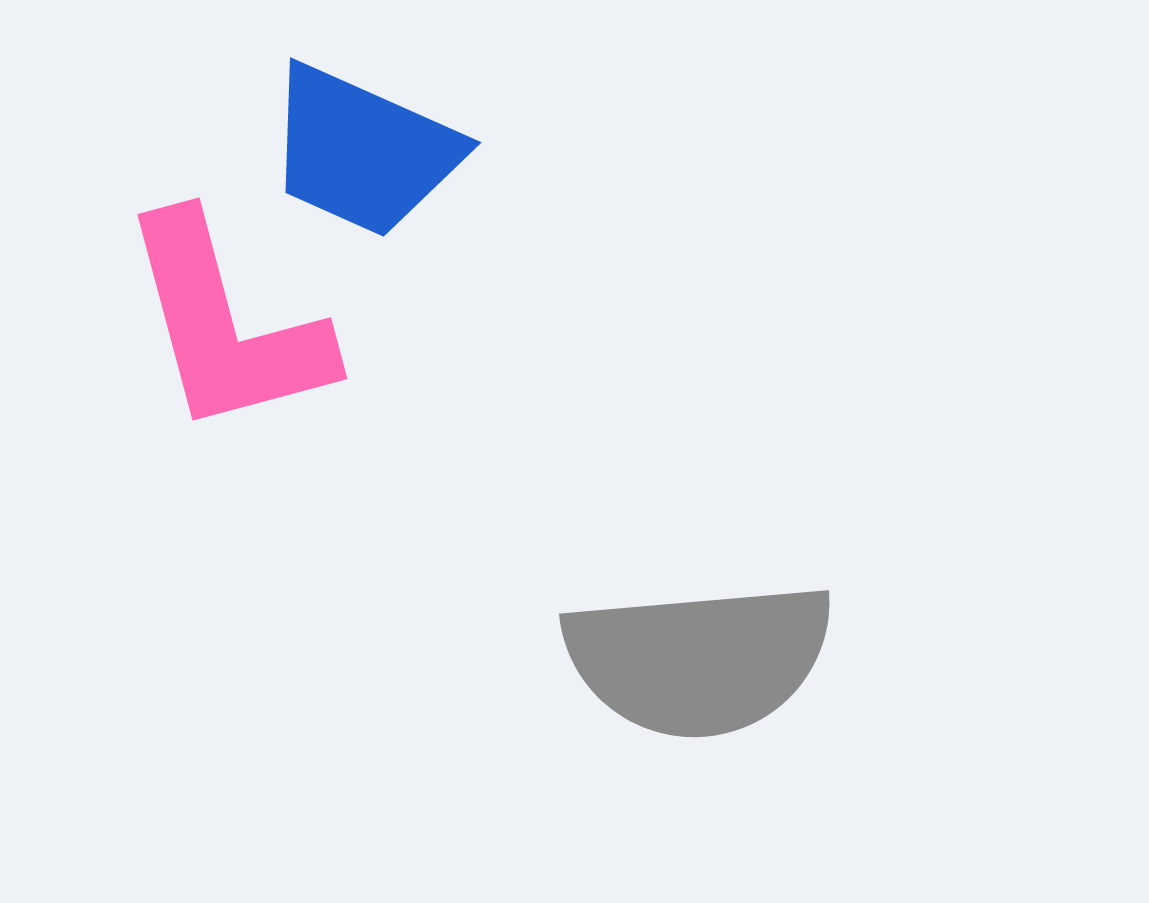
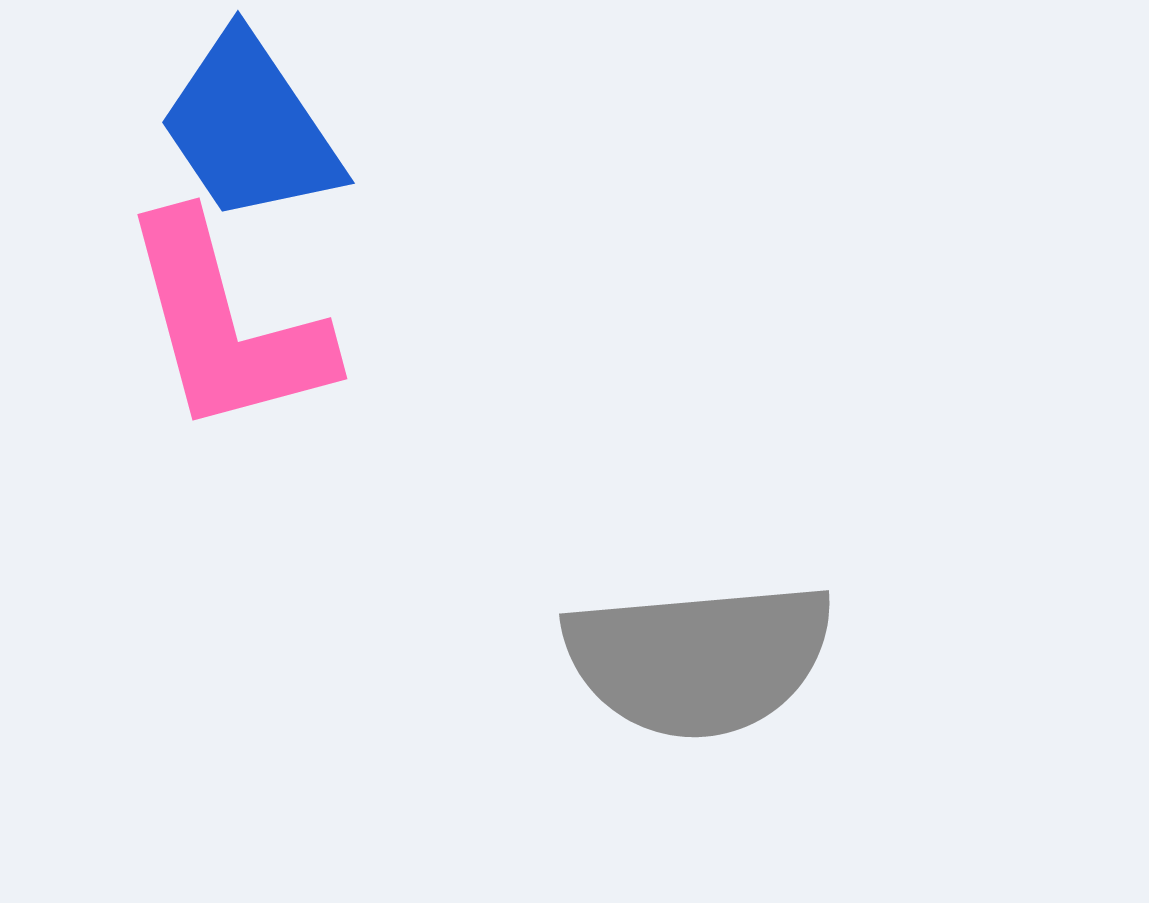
blue trapezoid: moved 113 px left, 23 px up; rotated 32 degrees clockwise
